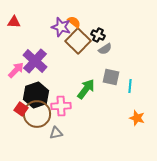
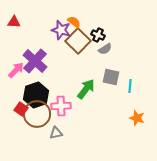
purple star: moved 3 px down
